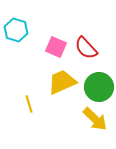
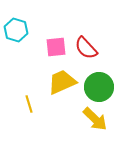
pink square: rotated 30 degrees counterclockwise
